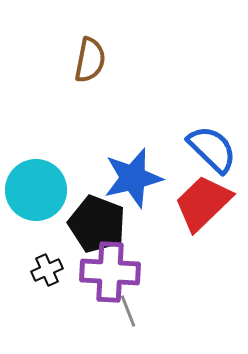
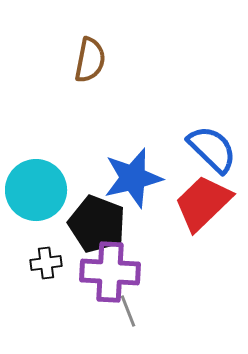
black cross: moved 1 px left, 7 px up; rotated 16 degrees clockwise
